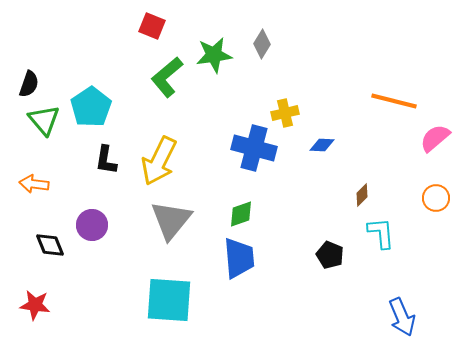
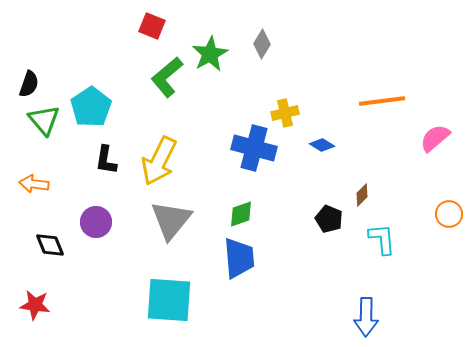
green star: moved 4 px left, 1 px up; rotated 21 degrees counterclockwise
orange line: moved 12 px left; rotated 21 degrees counterclockwise
blue diamond: rotated 30 degrees clockwise
orange circle: moved 13 px right, 16 px down
purple circle: moved 4 px right, 3 px up
cyan L-shape: moved 1 px right, 6 px down
black pentagon: moved 1 px left, 36 px up
blue arrow: moved 36 px left; rotated 24 degrees clockwise
